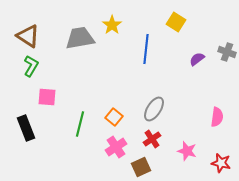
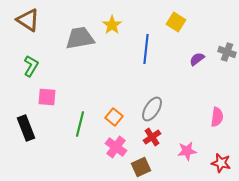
brown triangle: moved 16 px up
gray ellipse: moved 2 px left
red cross: moved 2 px up
pink cross: rotated 20 degrees counterclockwise
pink star: rotated 24 degrees counterclockwise
